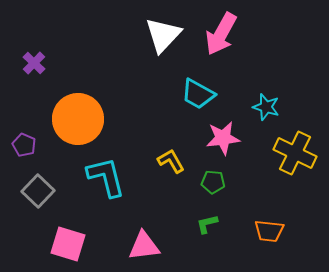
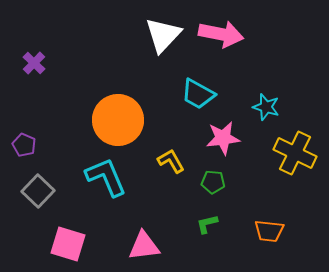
pink arrow: rotated 108 degrees counterclockwise
orange circle: moved 40 px right, 1 px down
cyan L-shape: rotated 9 degrees counterclockwise
